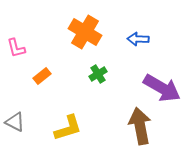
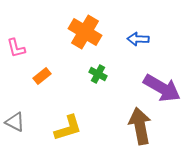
green cross: rotated 30 degrees counterclockwise
